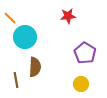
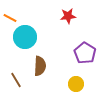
orange line: rotated 16 degrees counterclockwise
brown semicircle: moved 5 px right, 1 px up
brown line: rotated 21 degrees counterclockwise
yellow circle: moved 5 px left
